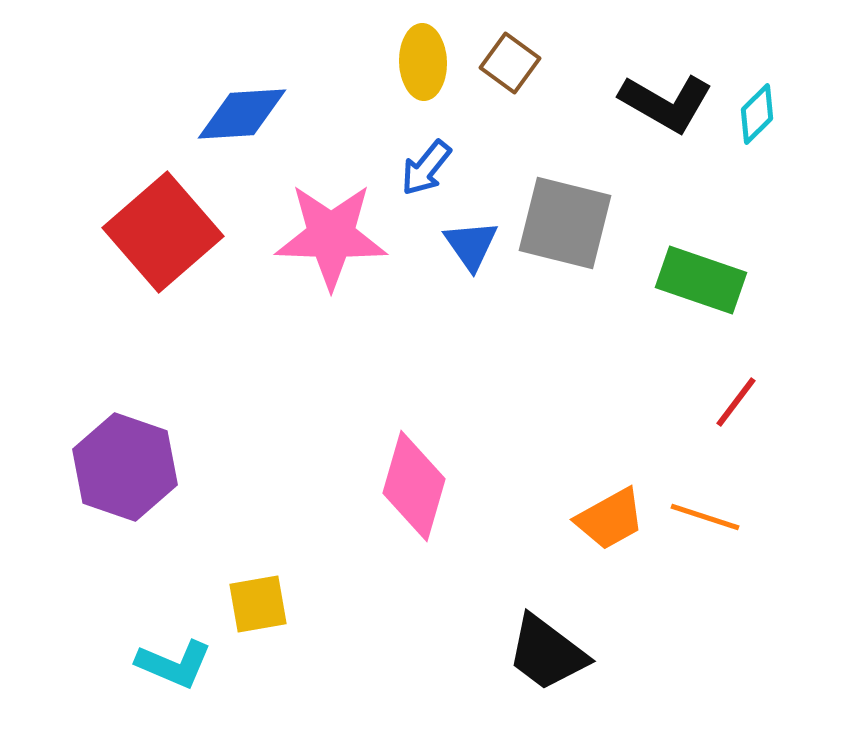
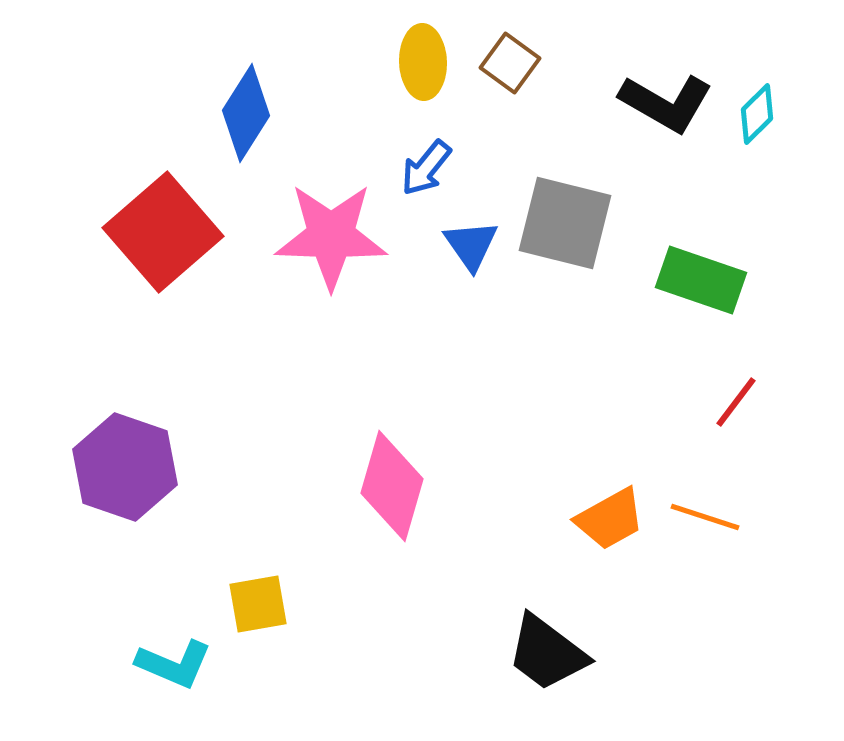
blue diamond: moved 4 px right, 1 px up; rotated 54 degrees counterclockwise
pink diamond: moved 22 px left
